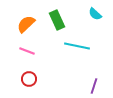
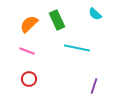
orange semicircle: moved 3 px right
cyan line: moved 2 px down
